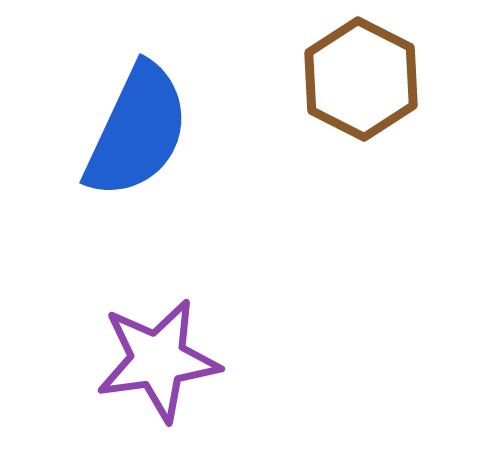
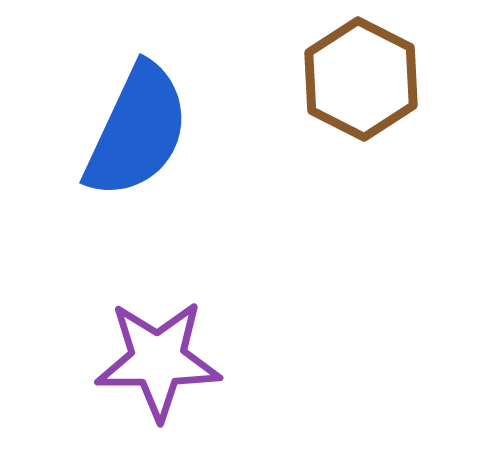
purple star: rotated 8 degrees clockwise
